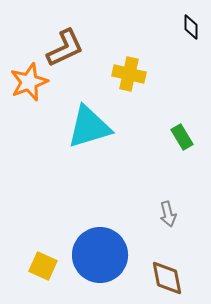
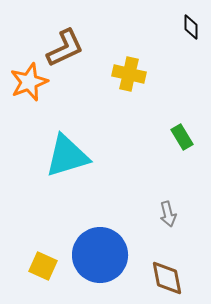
cyan triangle: moved 22 px left, 29 px down
